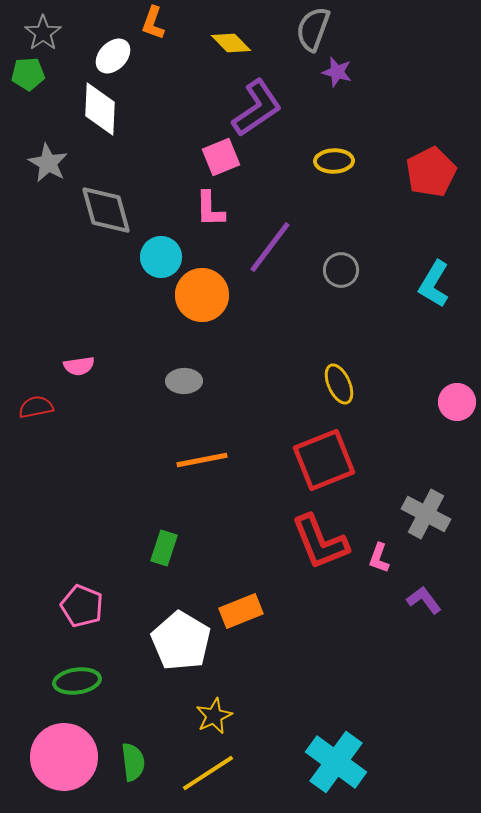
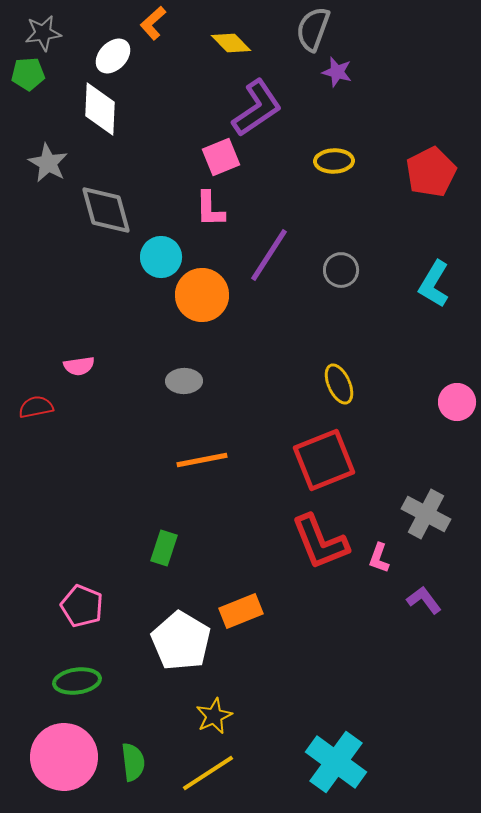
orange L-shape at (153, 23): rotated 28 degrees clockwise
gray star at (43, 33): rotated 27 degrees clockwise
purple line at (270, 247): moved 1 px left, 8 px down; rotated 4 degrees counterclockwise
